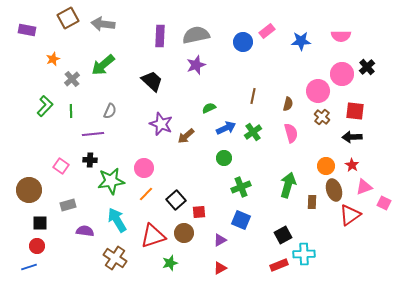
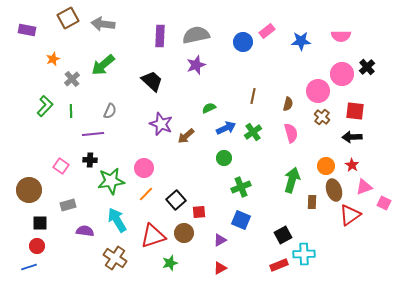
green arrow at (288, 185): moved 4 px right, 5 px up
